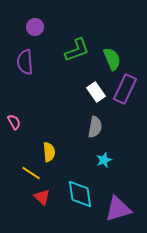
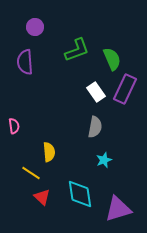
pink semicircle: moved 4 px down; rotated 21 degrees clockwise
